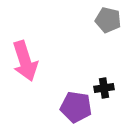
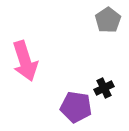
gray pentagon: rotated 25 degrees clockwise
black cross: rotated 18 degrees counterclockwise
